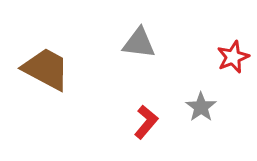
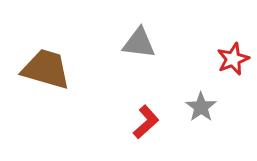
red star: moved 2 px down
brown trapezoid: rotated 12 degrees counterclockwise
red L-shape: rotated 8 degrees clockwise
